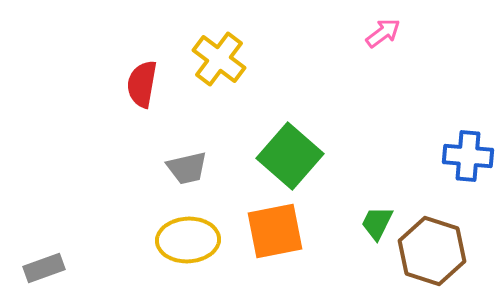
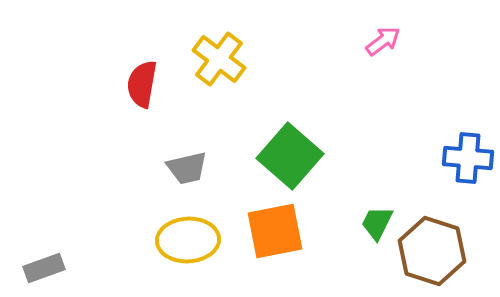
pink arrow: moved 8 px down
blue cross: moved 2 px down
